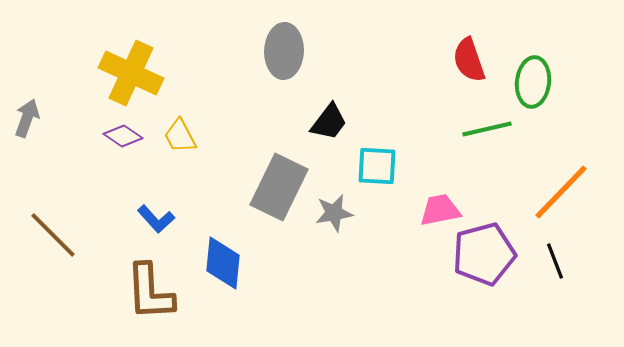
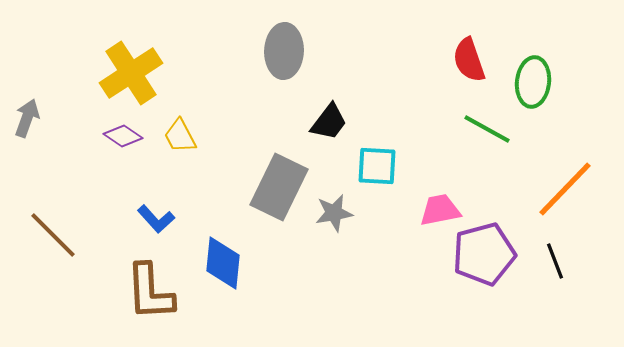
yellow cross: rotated 32 degrees clockwise
green line: rotated 42 degrees clockwise
orange line: moved 4 px right, 3 px up
